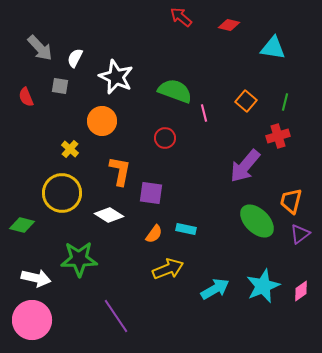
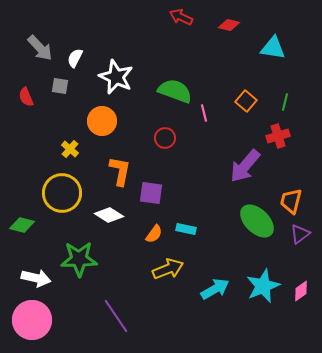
red arrow: rotated 15 degrees counterclockwise
